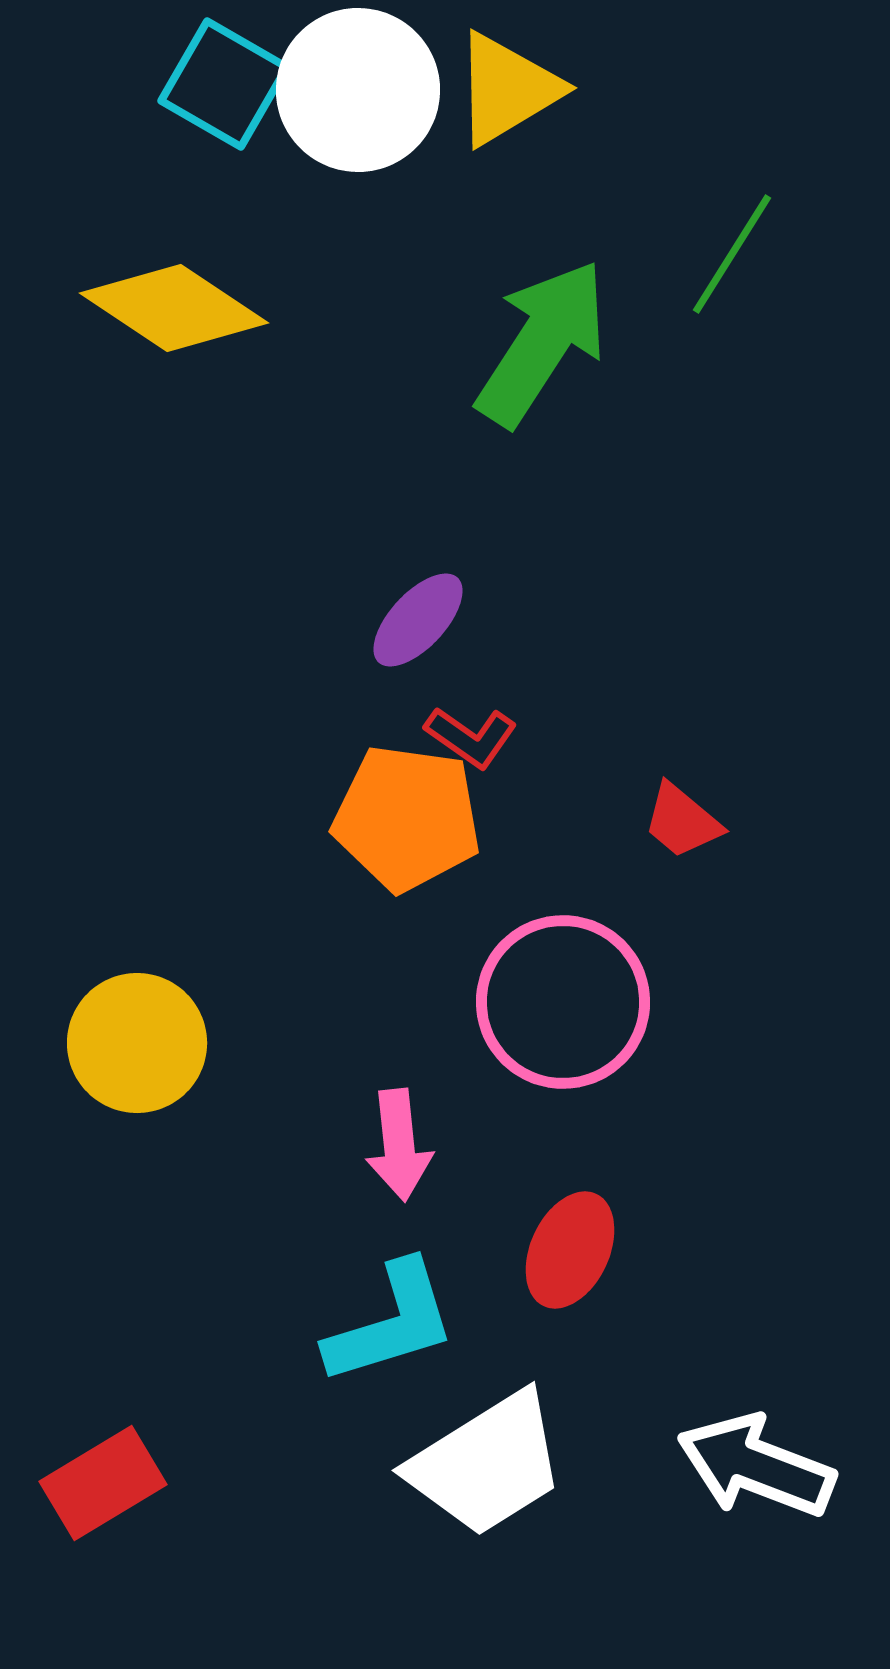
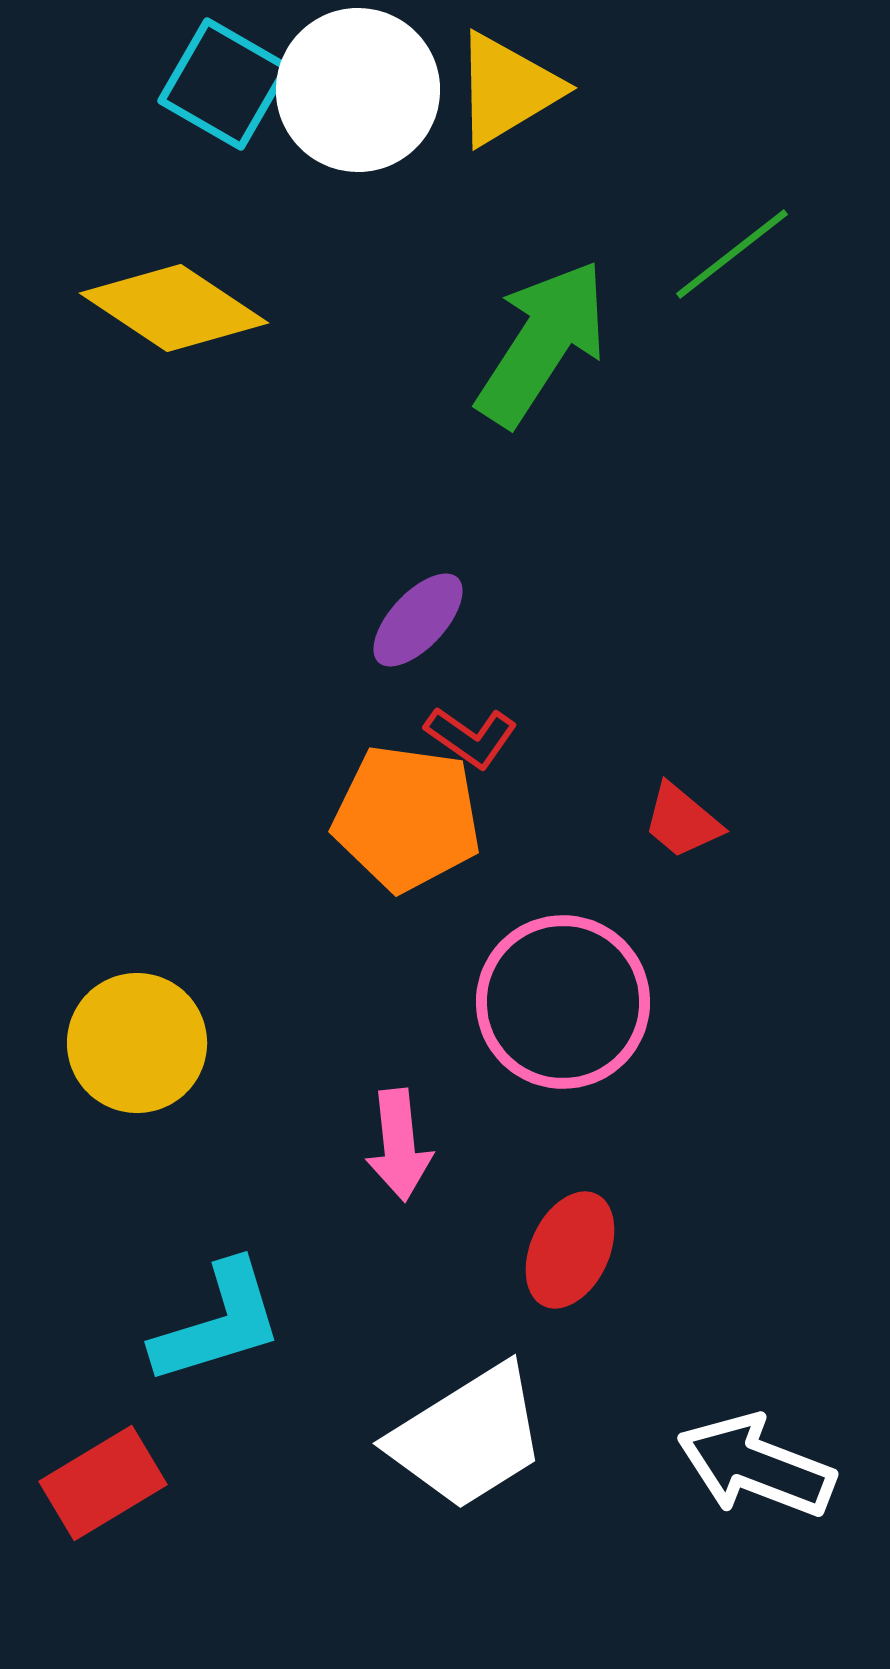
green line: rotated 20 degrees clockwise
cyan L-shape: moved 173 px left
white trapezoid: moved 19 px left, 27 px up
